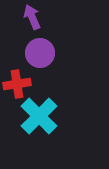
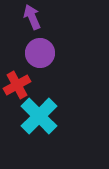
red cross: moved 1 px down; rotated 20 degrees counterclockwise
